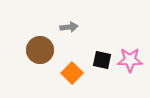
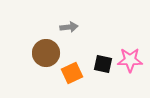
brown circle: moved 6 px right, 3 px down
black square: moved 1 px right, 4 px down
orange square: rotated 20 degrees clockwise
